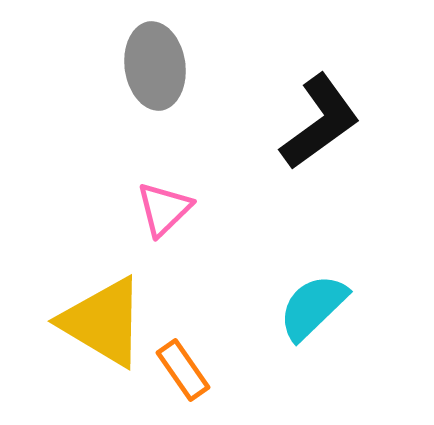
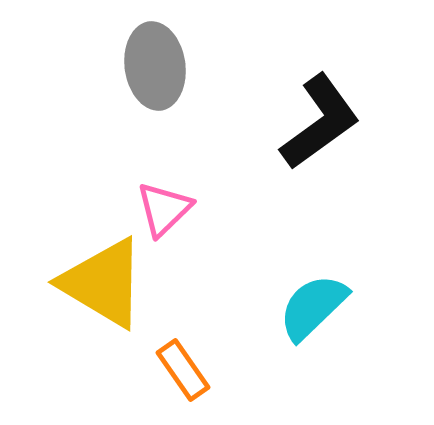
yellow triangle: moved 39 px up
